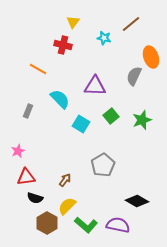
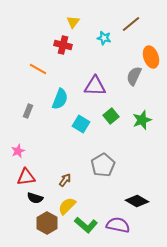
cyan semicircle: rotated 65 degrees clockwise
